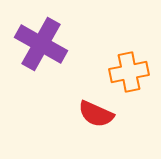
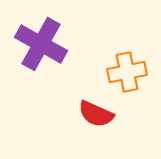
orange cross: moved 2 px left
